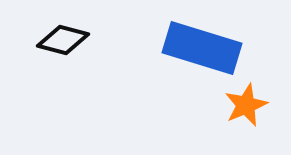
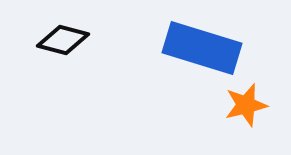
orange star: rotated 9 degrees clockwise
